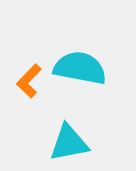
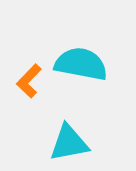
cyan semicircle: moved 1 px right, 4 px up
